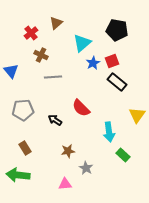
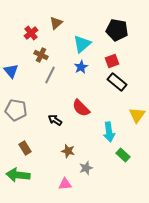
cyan triangle: moved 1 px down
blue star: moved 12 px left, 4 px down
gray line: moved 3 px left, 2 px up; rotated 60 degrees counterclockwise
gray pentagon: moved 7 px left; rotated 15 degrees clockwise
brown star: rotated 24 degrees clockwise
gray star: rotated 24 degrees clockwise
